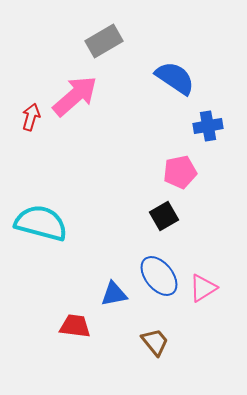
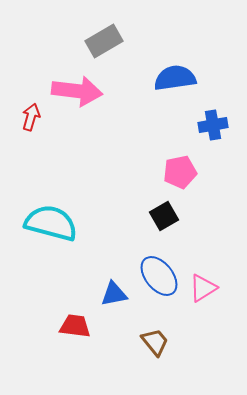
blue semicircle: rotated 42 degrees counterclockwise
pink arrow: moved 2 px right, 5 px up; rotated 48 degrees clockwise
blue cross: moved 5 px right, 1 px up
cyan semicircle: moved 10 px right
